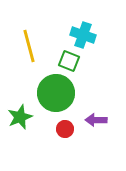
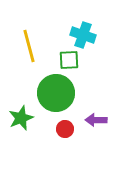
green square: moved 1 px up; rotated 25 degrees counterclockwise
green star: moved 1 px right, 1 px down
